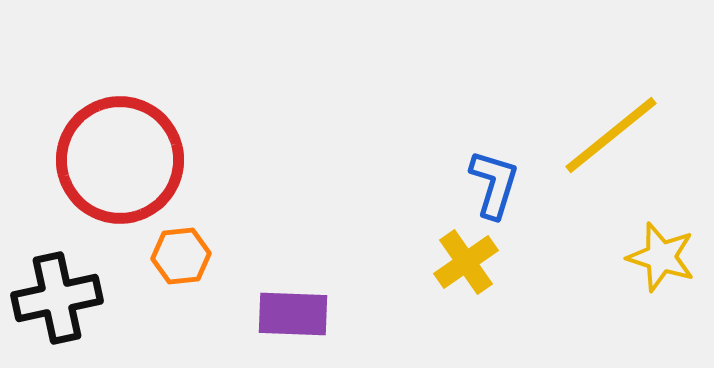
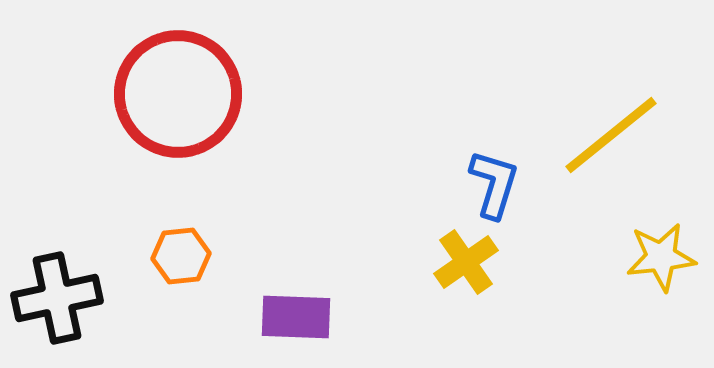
red circle: moved 58 px right, 66 px up
yellow star: rotated 24 degrees counterclockwise
purple rectangle: moved 3 px right, 3 px down
